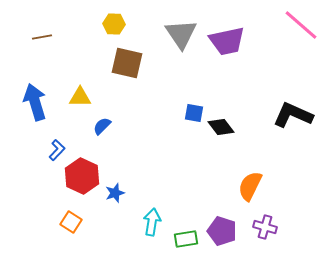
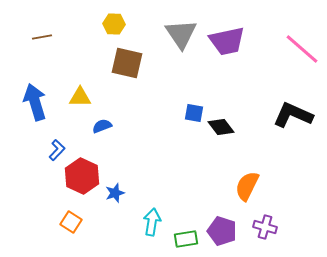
pink line: moved 1 px right, 24 px down
blue semicircle: rotated 24 degrees clockwise
orange semicircle: moved 3 px left
